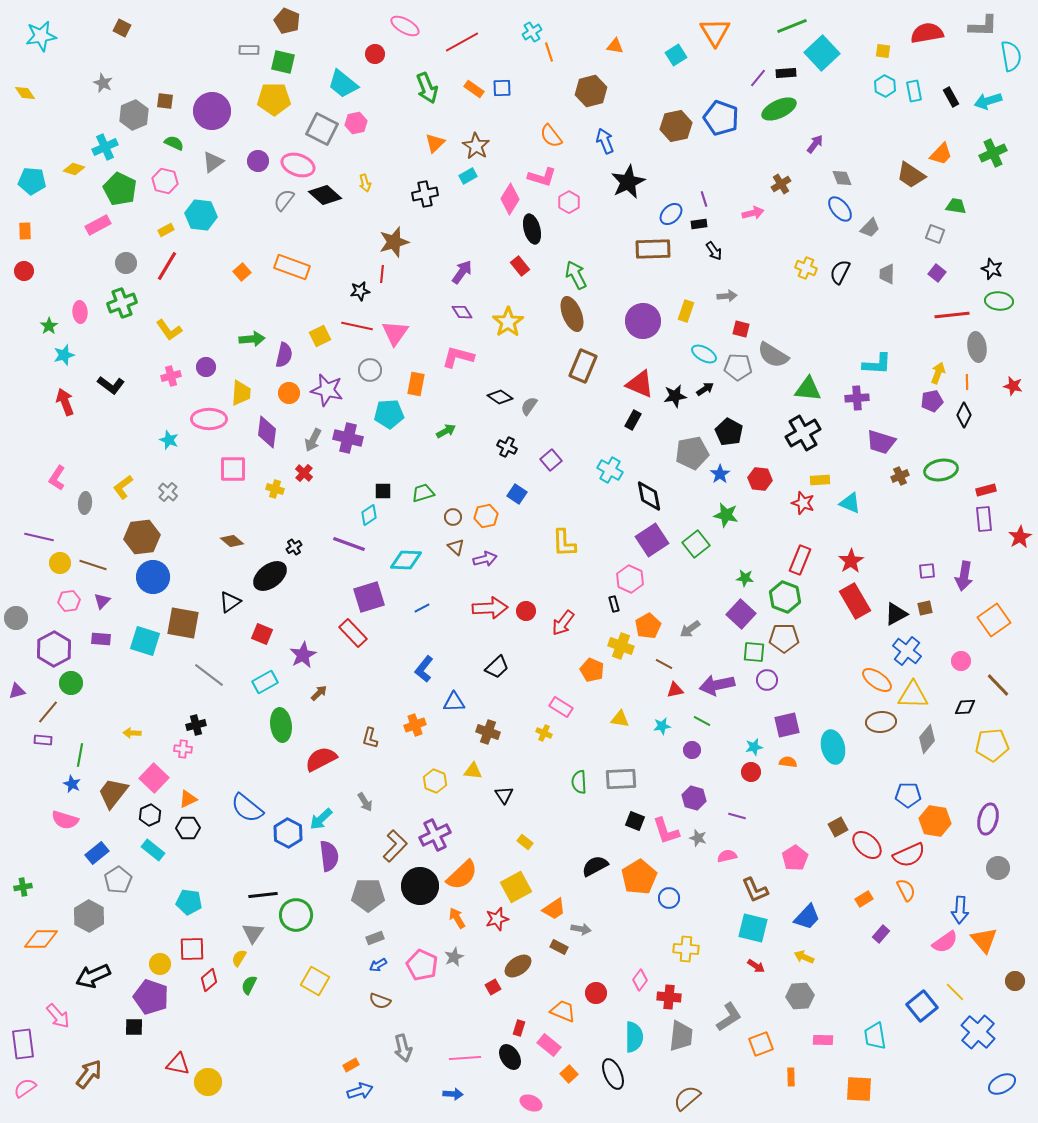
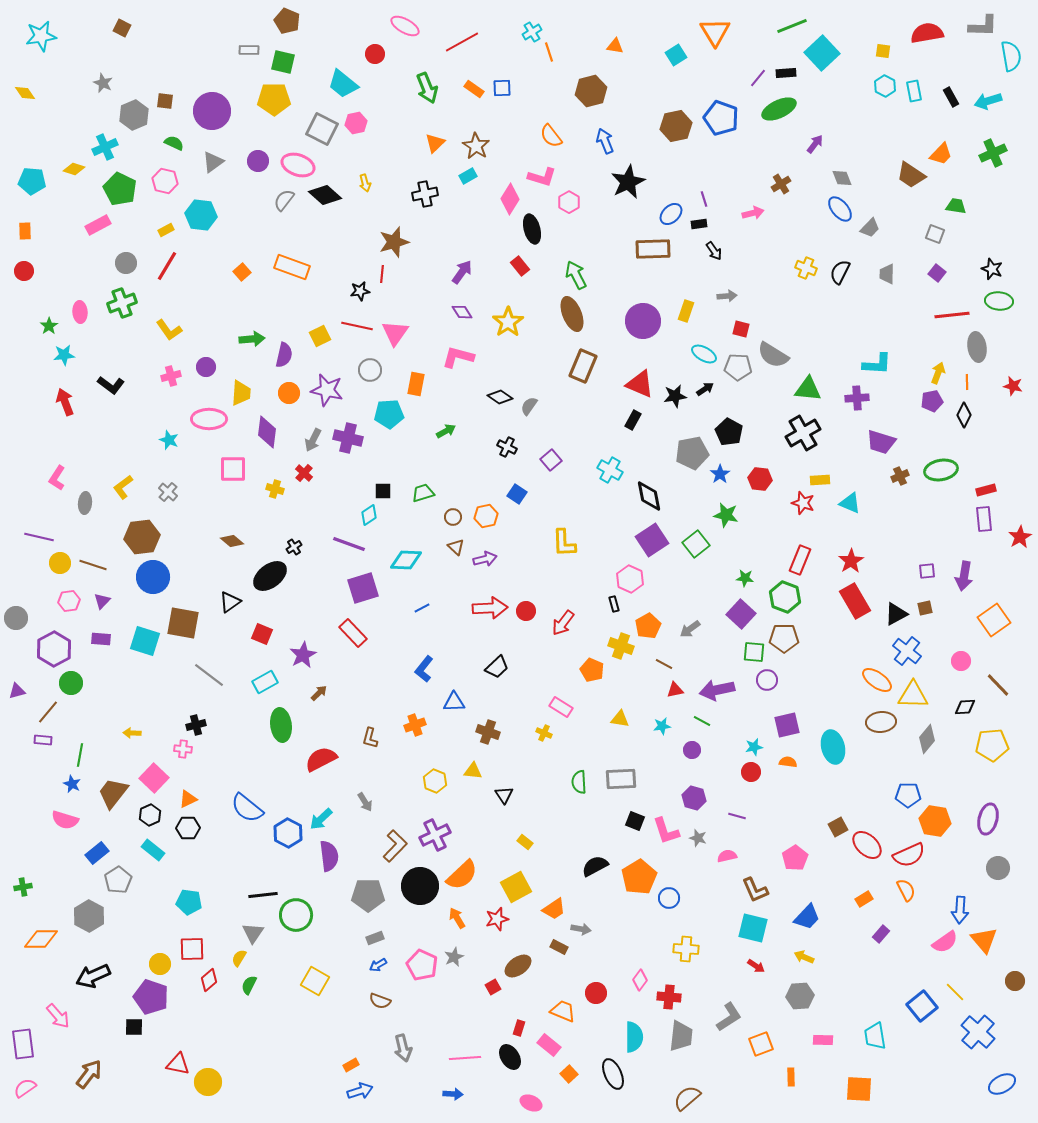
cyan star at (64, 355): rotated 10 degrees clockwise
purple square at (369, 597): moved 6 px left, 9 px up
purple arrow at (717, 685): moved 5 px down
